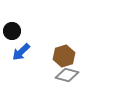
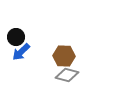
black circle: moved 4 px right, 6 px down
brown hexagon: rotated 20 degrees clockwise
